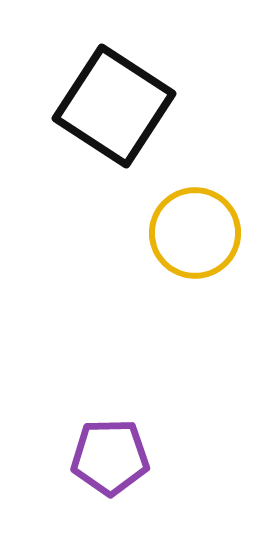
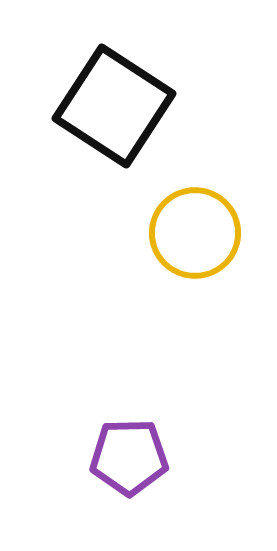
purple pentagon: moved 19 px right
